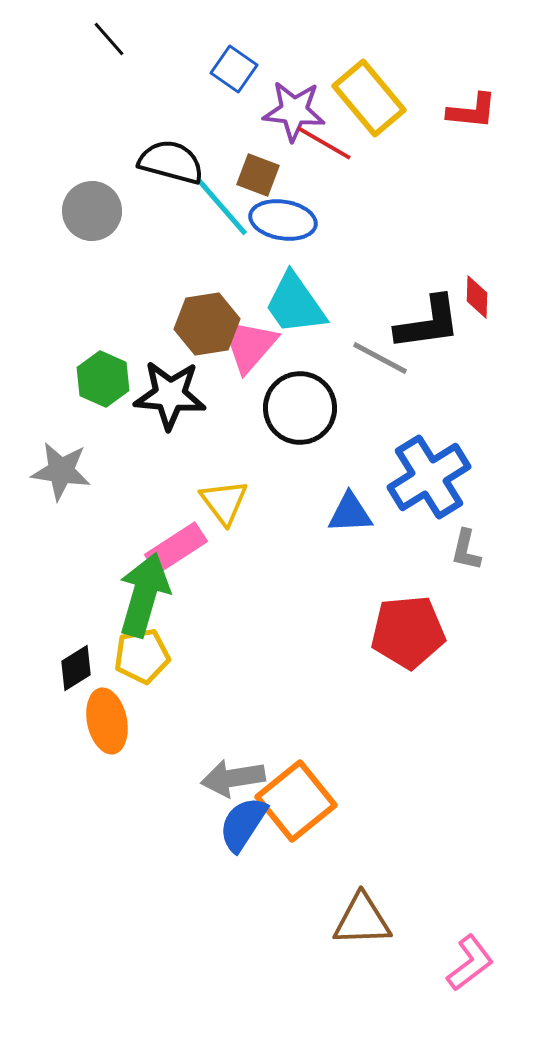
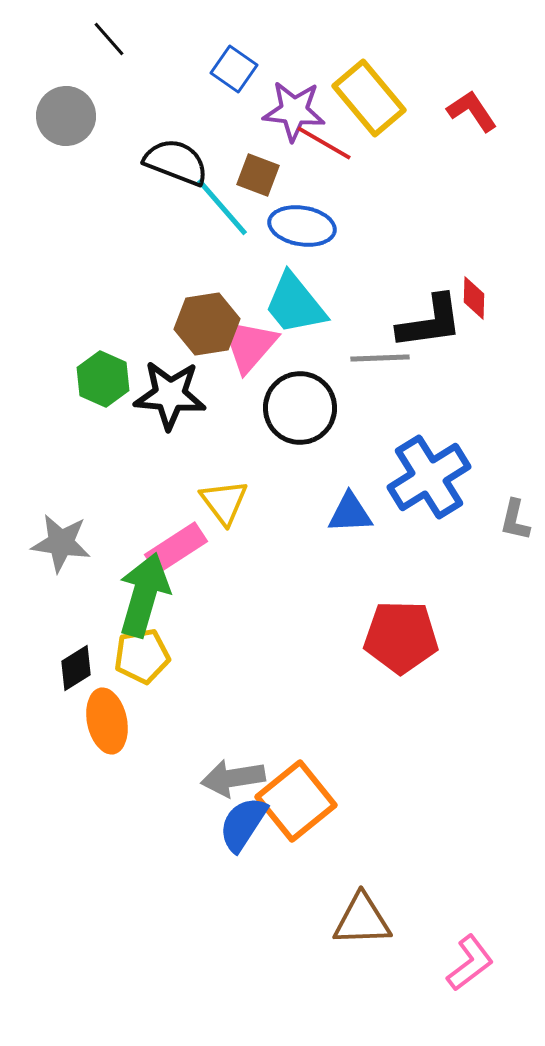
red L-shape: rotated 130 degrees counterclockwise
black semicircle: moved 5 px right; rotated 6 degrees clockwise
gray circle: moved 26 px left, 95 px up
blue ellipse: moved 19 px right, 6 px down
red diamond: moved 3 px left, 1 px down
cyan trapezoid: rotated 4 degrees counterclockwise
black L-shape: moved 2 px right, 1 px up
gray line: rotated 30 degrees counterclockwise
gray star: moved 72 px down
gray L-shape: moved 49 px right, 30 px up
red pentagon: moved 7 px left, 5 px down; rotated 6 degrees clockwise
